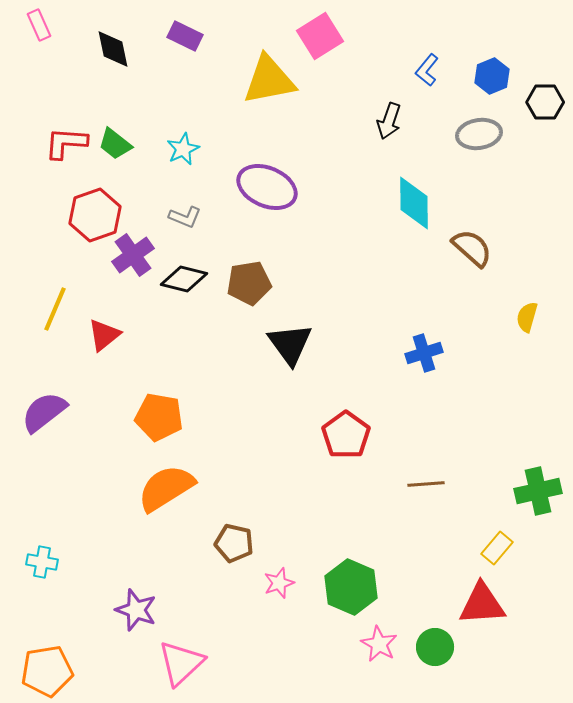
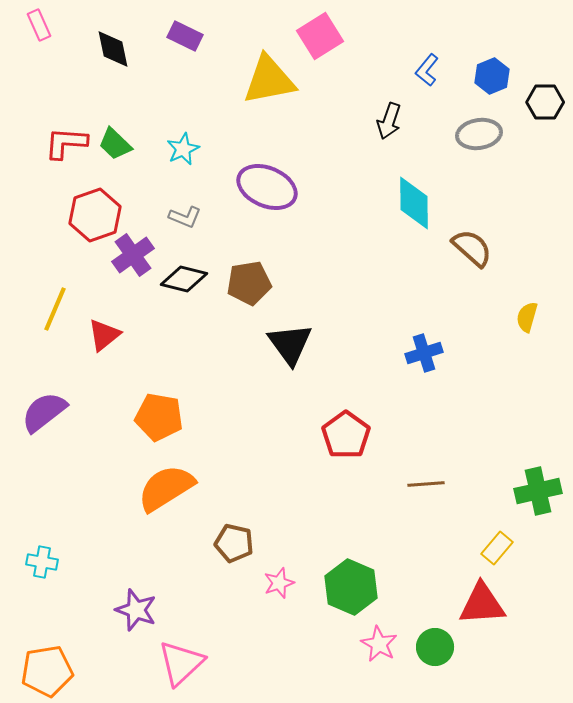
green trapezoid at (115, 144): rotated 6 degrees clockwise
